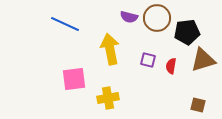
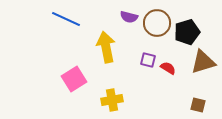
brown circle: moved 5 px down
blue line: moved 1 px right, 5 px up
black pentagon: rotated 10 degrees counterclockwise
yellow arrow: moved 4 px left, 2 px up
brown triangle: moved 2 px down
red semicircle: moved 3 px left, 2 px down; rotated 112 degrees clockwise
pink square: rotated 25 degrees counterclockwise
yellow cross: moved 4 px right, 2 px down
